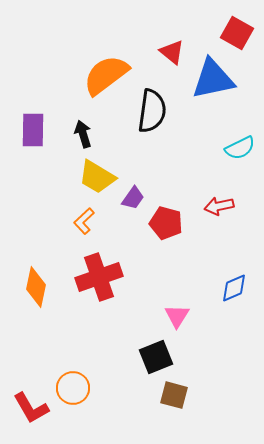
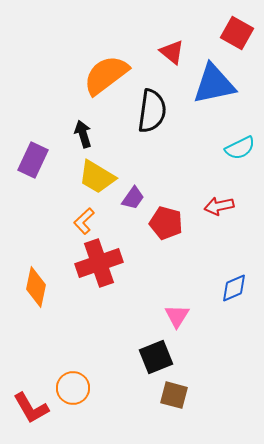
blue triangle: moved 1 px right, 5 px down
purple rectangle: moved 30 px down; rotated 24 degrees clockwise
red cross: moved 14 px up
